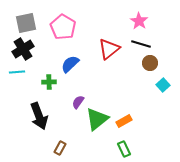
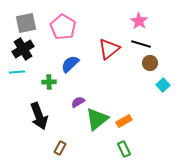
purple semicircle: rotated 24 degrees clockwise
